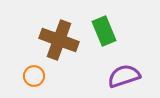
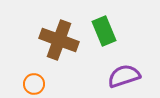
orange circle: moved 8 px down
